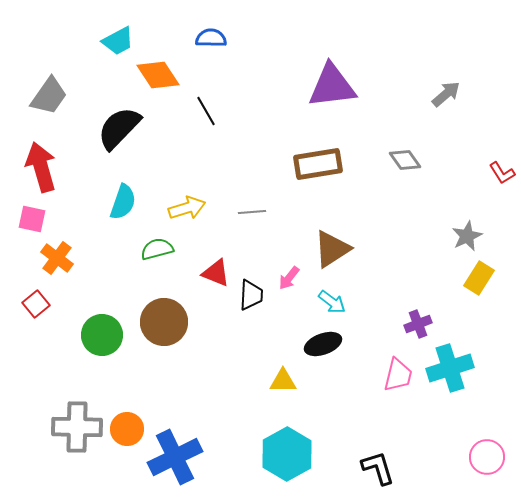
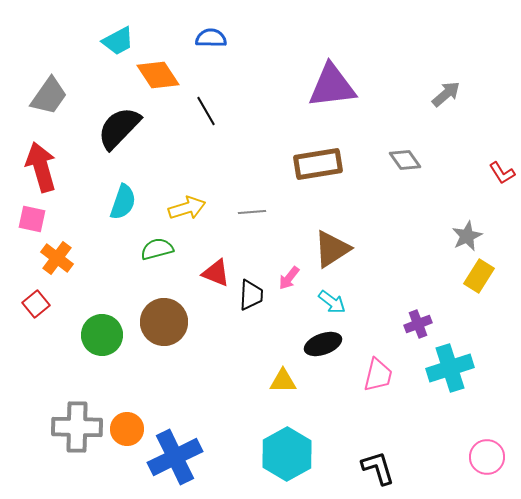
yellow rectangle: moved 2 px up
pink trapezoid: moved 20 px left
